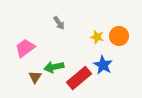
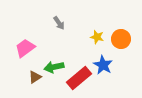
orange circle: moved 2 px right, 3 px down
brown triangle: rotated 24 degrees clockwise
